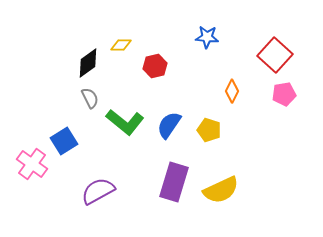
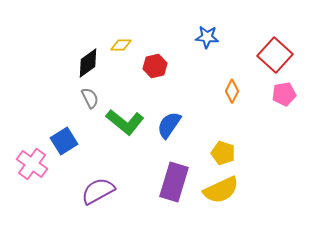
yellow pentagon: moved 14 px right, 23 px down
